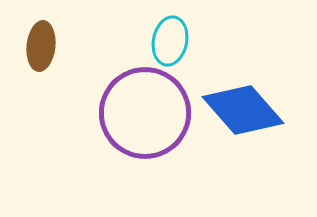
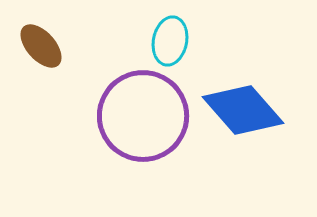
brown ellipse: rotated 48 degrees counterclockwise
purple circle: moved 2 px left, 3 px down
